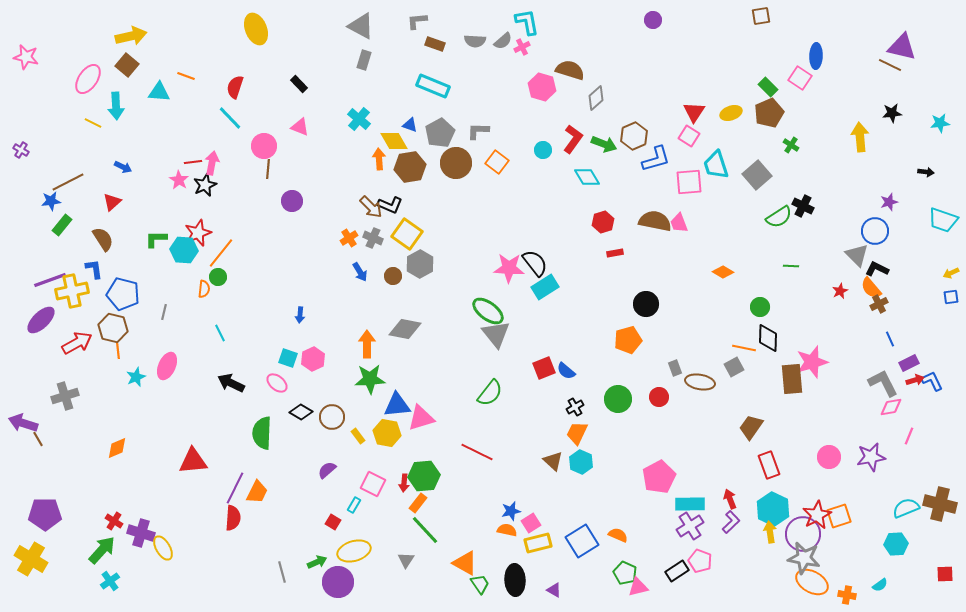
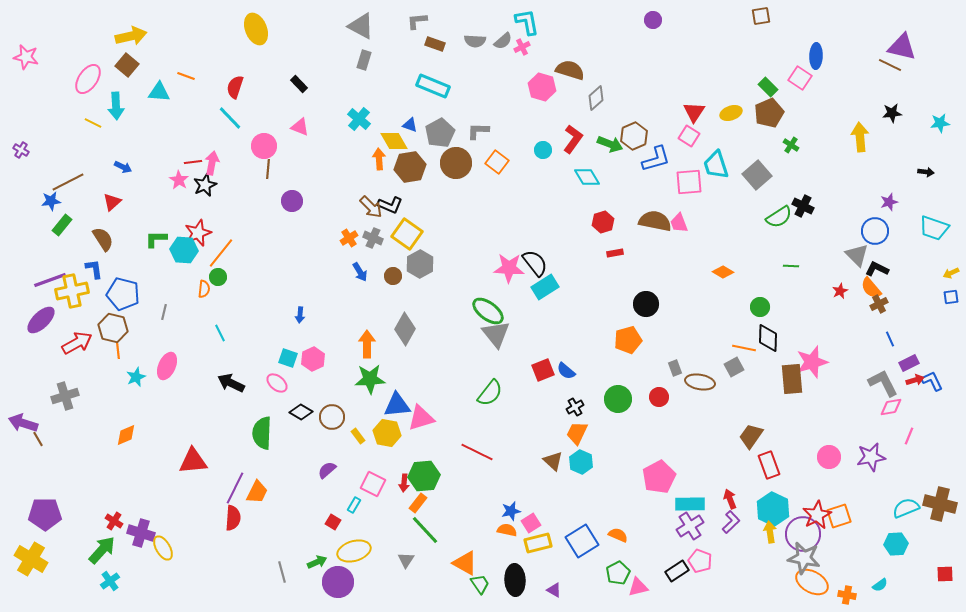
green arrow at (604, 144): moved 6 px right
cyan trapezoid at (943, 220): moved 9 px left, 8 px down
gray diamond at (405, 329): rotated 72 degrees counterclockwise
red square at (544, 368): moved 1 px left, 2 px down
brown trapezoid at (751, 427): moved 9 px down
orange diamond at (117, 448): moved 9 px right, 13 px up
green pentagon at (625, 573): moved 7 px left; rotated 20 degrees clockwise
